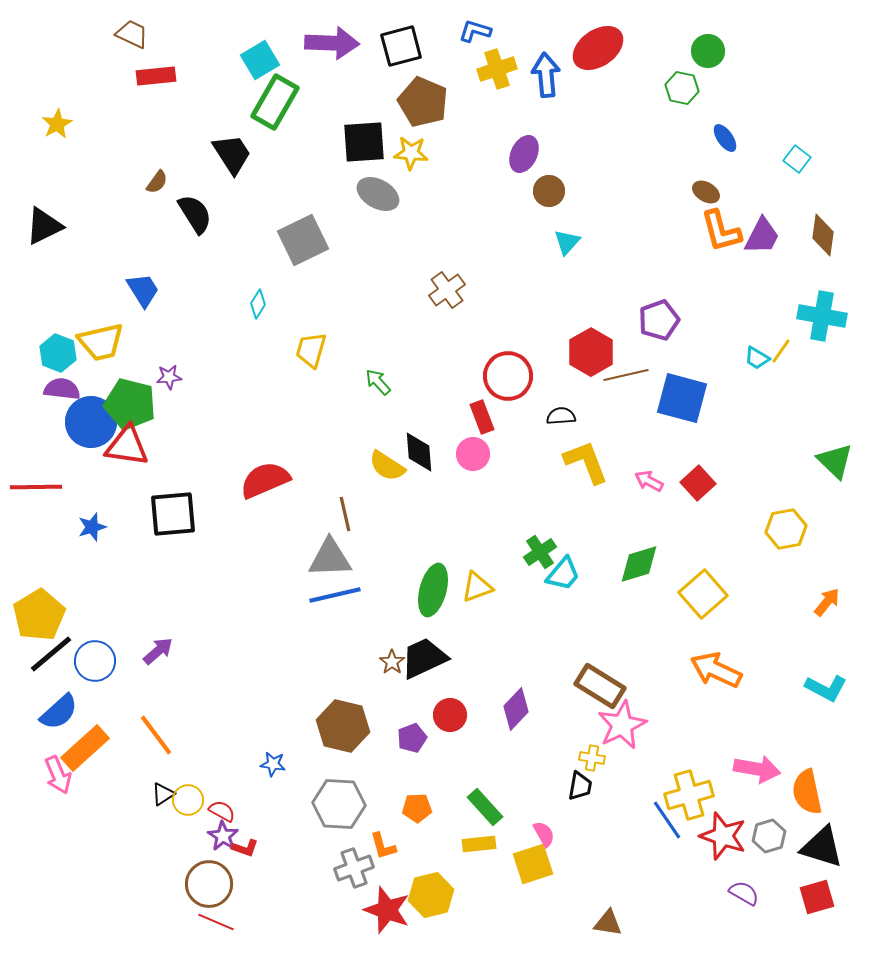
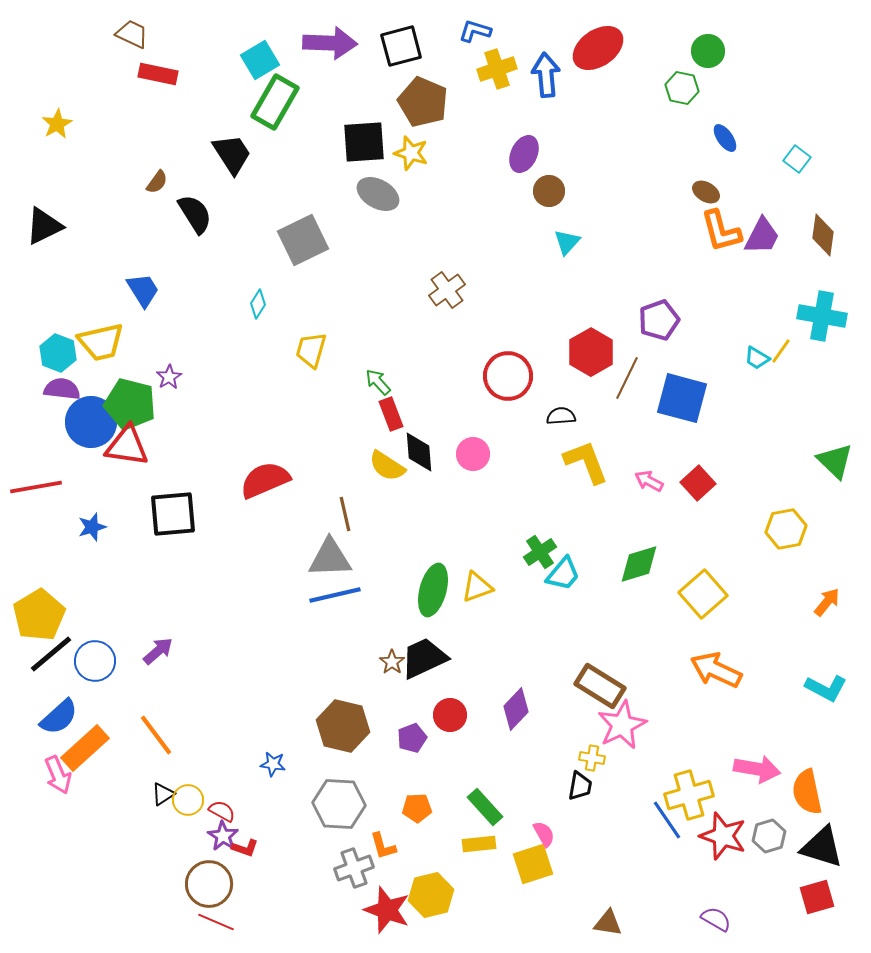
purple arrow at (332, 43): moved 2 px left
red rectangle at (156, 76): moved 2 px right, 2 px up; rotated 18 degrees clockwise
yellow star at (411, 153): rotated 12 degrees clockwise
brown line at (626, 375): moved 1 px right, 3 px down; rotated 51 degrees counterclockwise
purple star at (169, 377): rotated 25 degrees counterclockwise
red rectangle at (482, 417): moved 91 px left, 3 px up
red line at (36, 487): rotated 9 degrees counterclockwise
blue semicircle at (59, 712): moved 5 px down
purple semicircle at (744, 893): moved 28 px left, 26 px down
